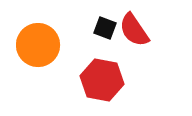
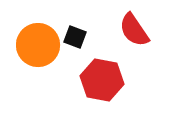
black square: moved 30 px left, 9 px down
